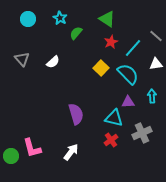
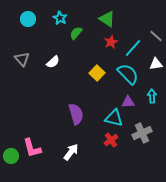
yellow square: moved 4 px left, 5 px down
